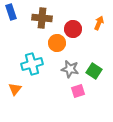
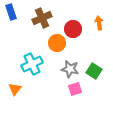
brown cross: rotated 30 degrees counterclockwise
orange arrow: rotated 32 degrees counterclockwise
cyan cross: rotated 10 degrees counterclockwise
pink square: moved 3 px left, 2 px up
